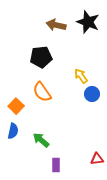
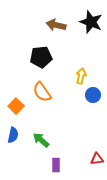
black star: moved 3 px right
yellow arrow: rotated 49 degrees clockwise
blue circle: moved 1 px right, 1 px down
blue semicircle: moved 4 px down
